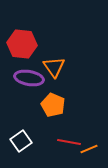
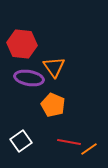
orange line: rotated 12 degrees counterclockwise
